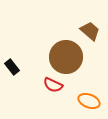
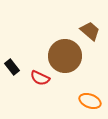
brown circle: moved 1 px left, 1 px up
red semicircle: moved 13 px left, 7 px up
orange ellipse: moved 1 px right
